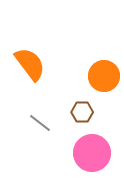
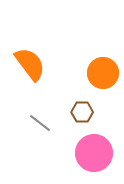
orange circle: moved 1 px left, 3 px up
pink circle: moved 2 px right
